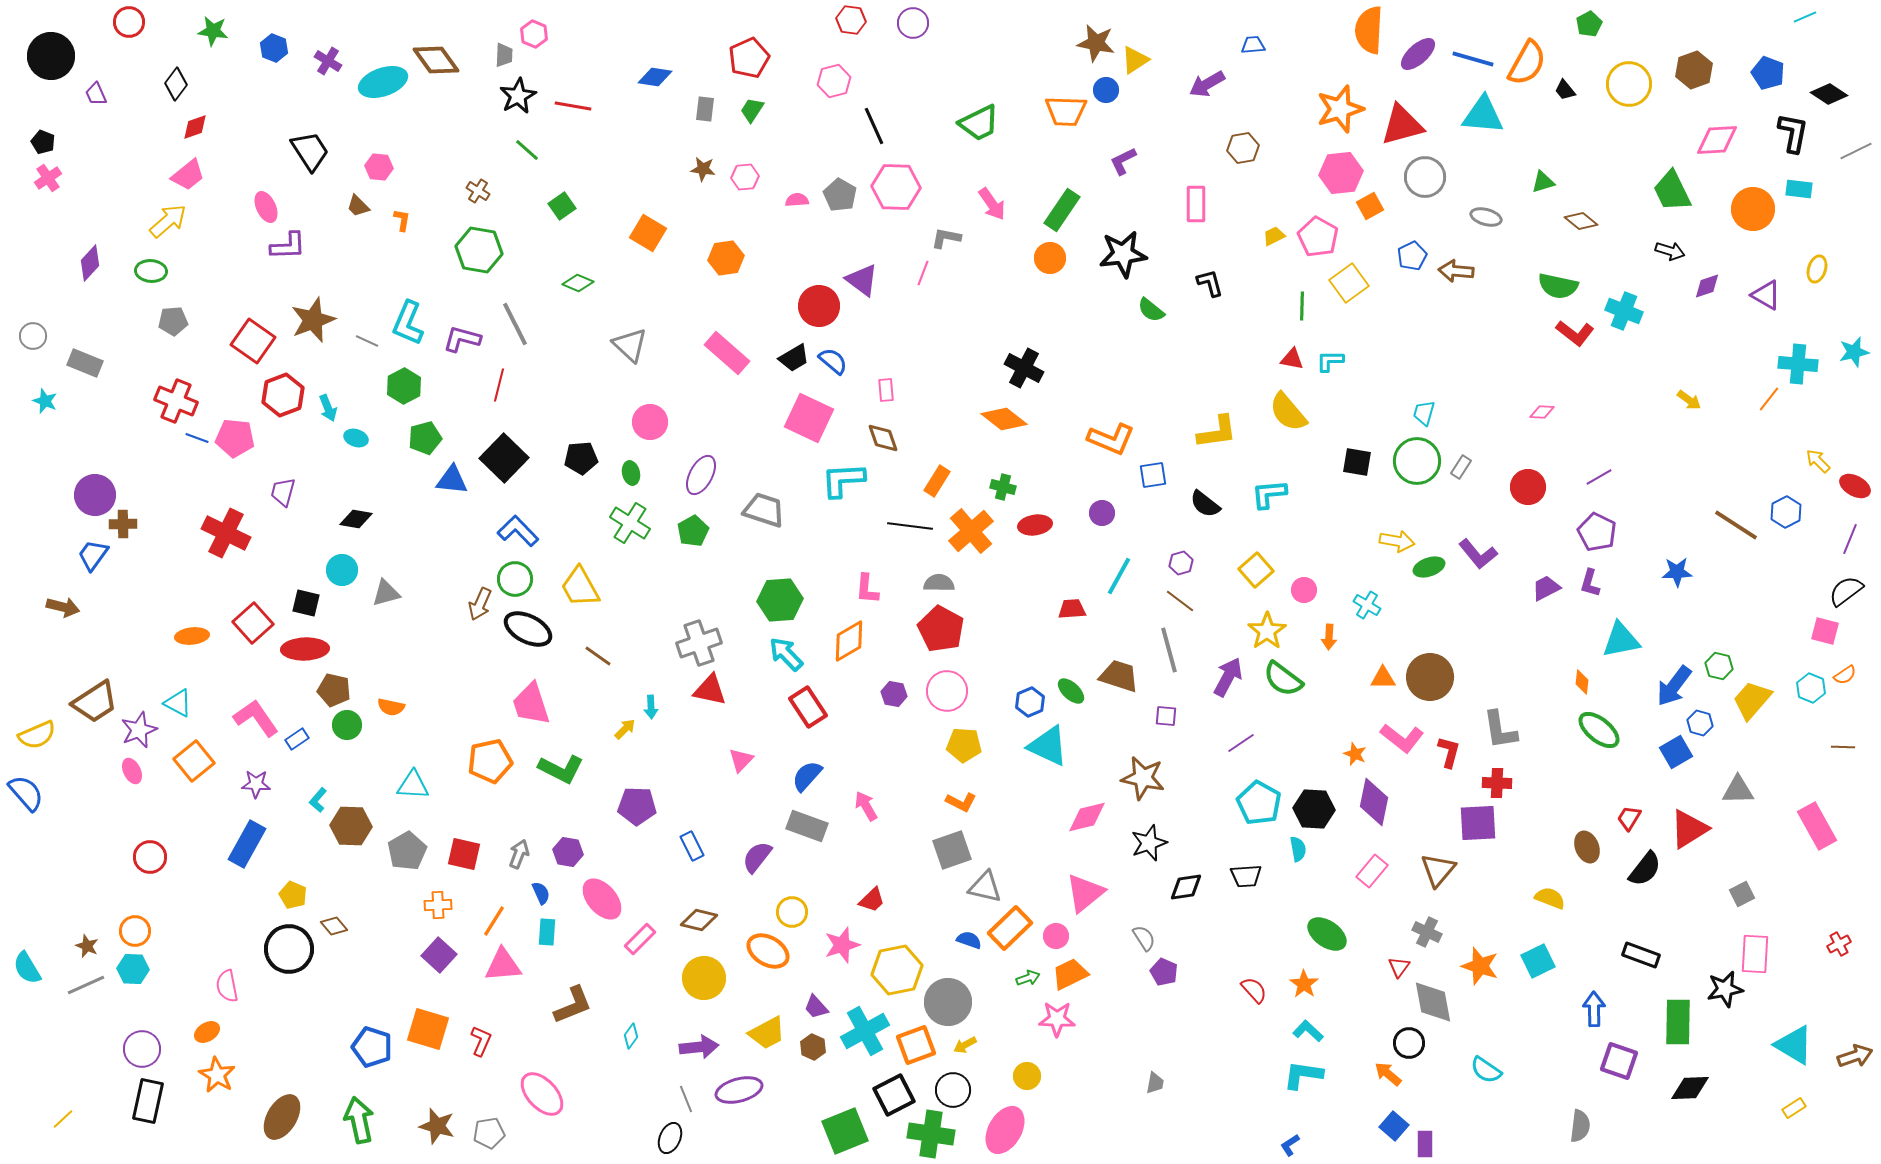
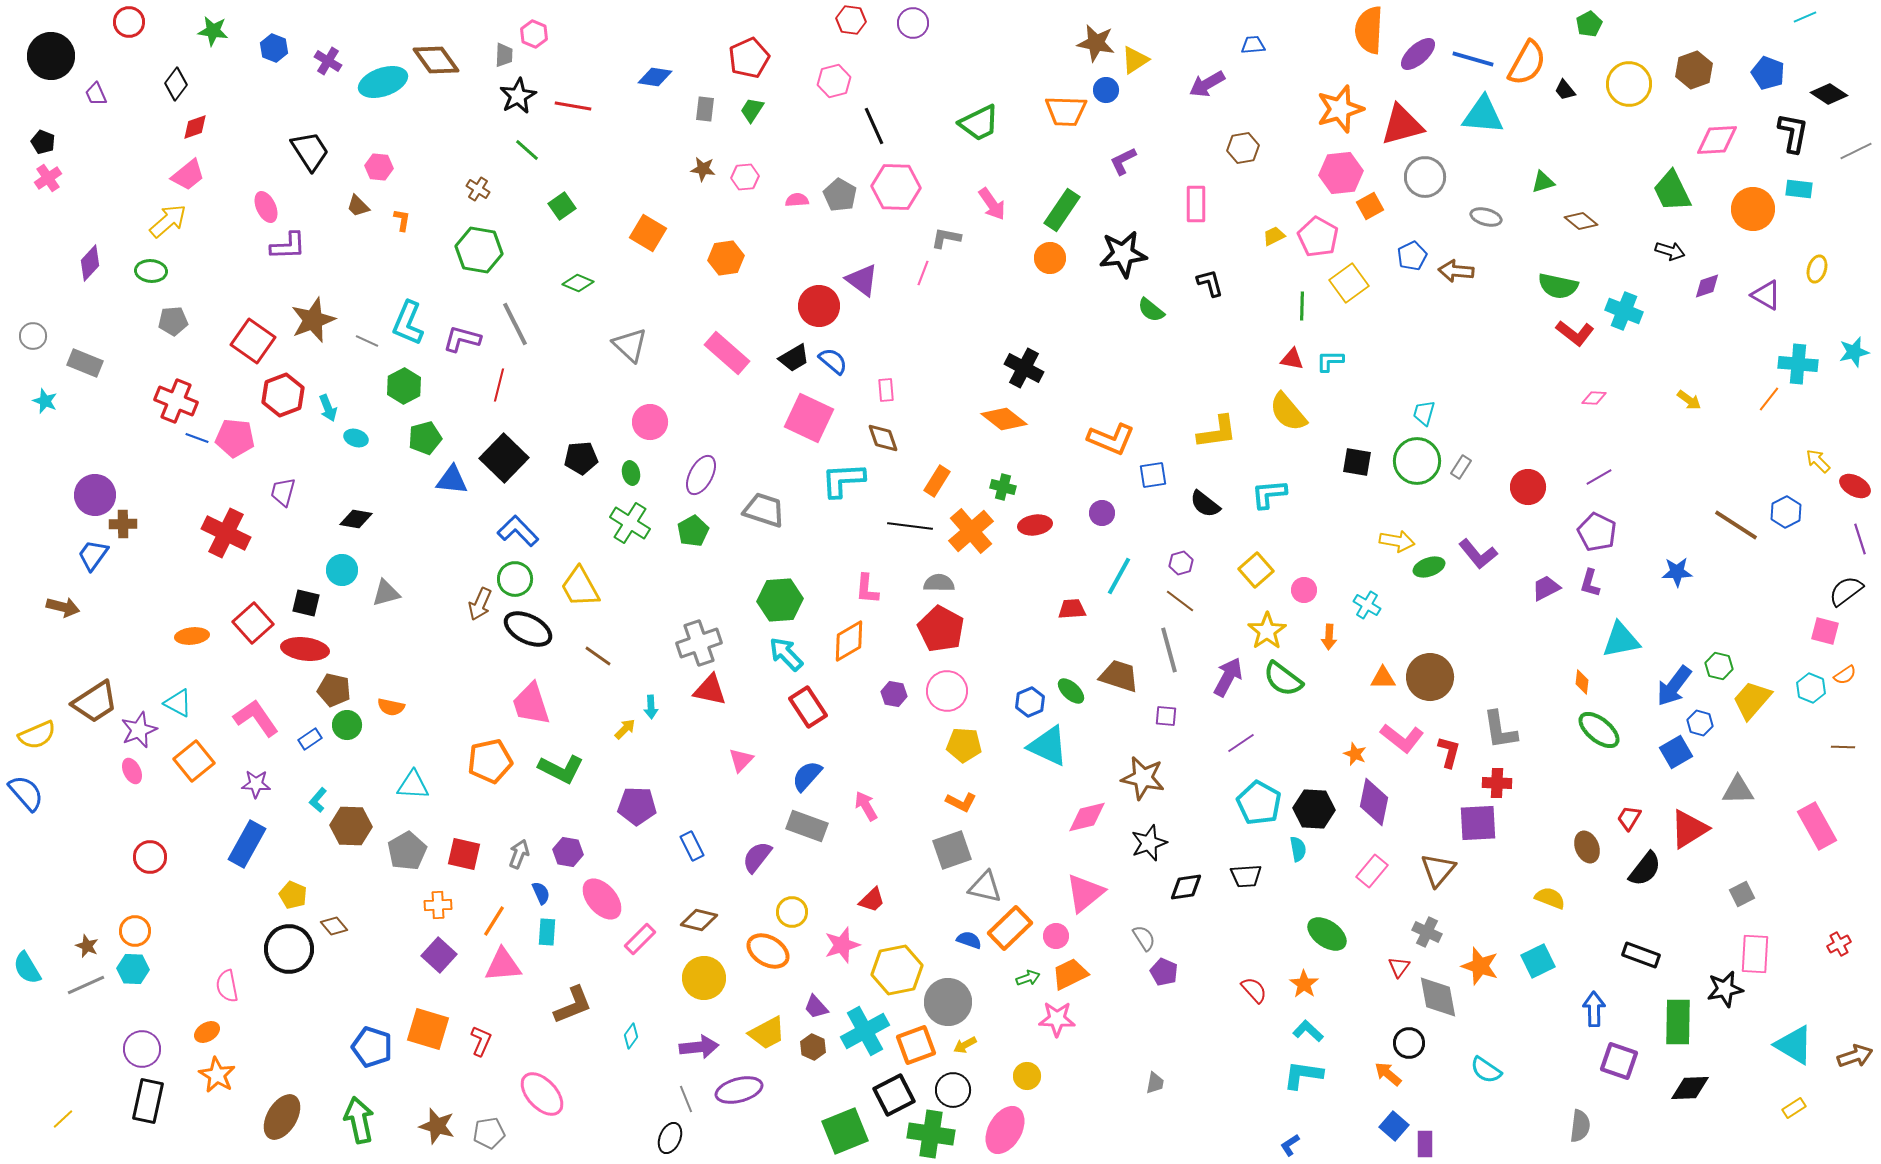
brown cross at (478, 191): moved 2 px up
pink diamond at (1542, 412): moved 52 px right, 14 px up
purple line at (1850, 539): moved 10 px right; rotated 40 degrees counterclockwise
red ellipse at (305, 649): rotated 9 degrees clockwise
blue rectangle at (297, 739): moved 13 px right
gray diamond at (1433, 1002): moved 5 px right, 5 px up
